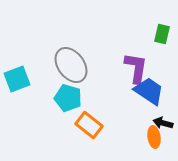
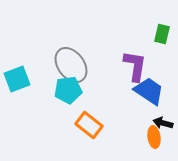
purple L-shape: moved 1 px left, 2 px up
cyan pentagon: moved 8 px up; rotated 24 degrees counterclockwise
